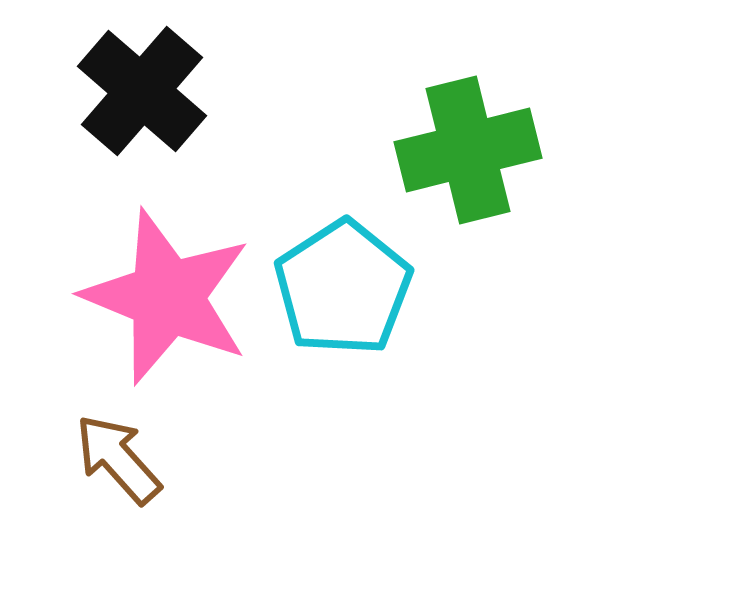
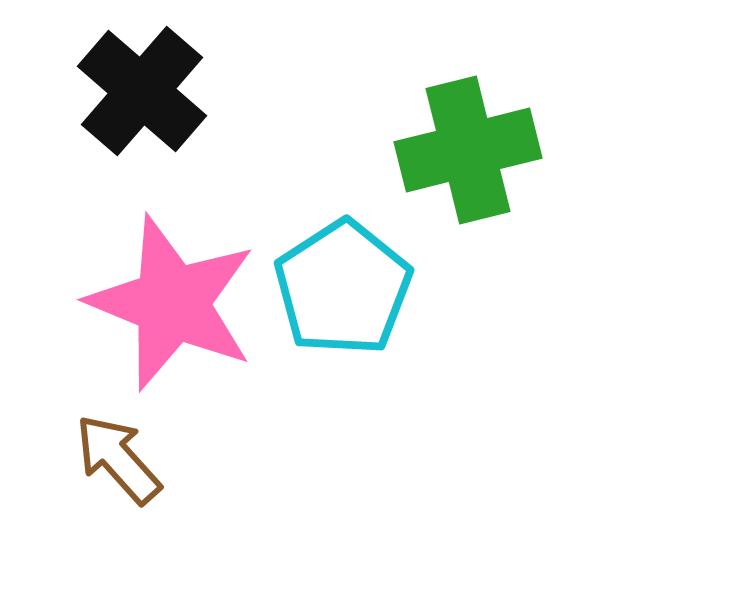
pink star: moved 5 px right, 6 px down
